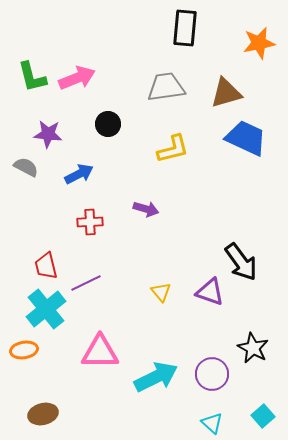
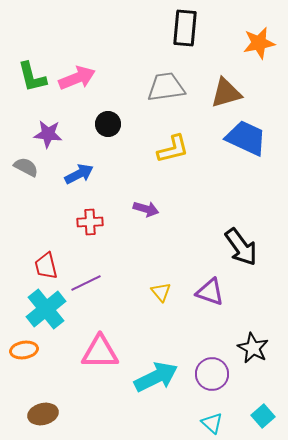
black arrow: moved 15 px up
